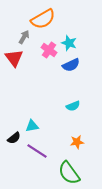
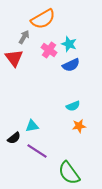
cyan star: moved 1 px down
orange star: moved 2 px right, 16 px up
